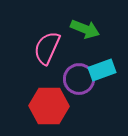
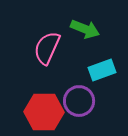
purple circle: moved 22 px down
red hexagon: moved 5 px left, 6 px down
